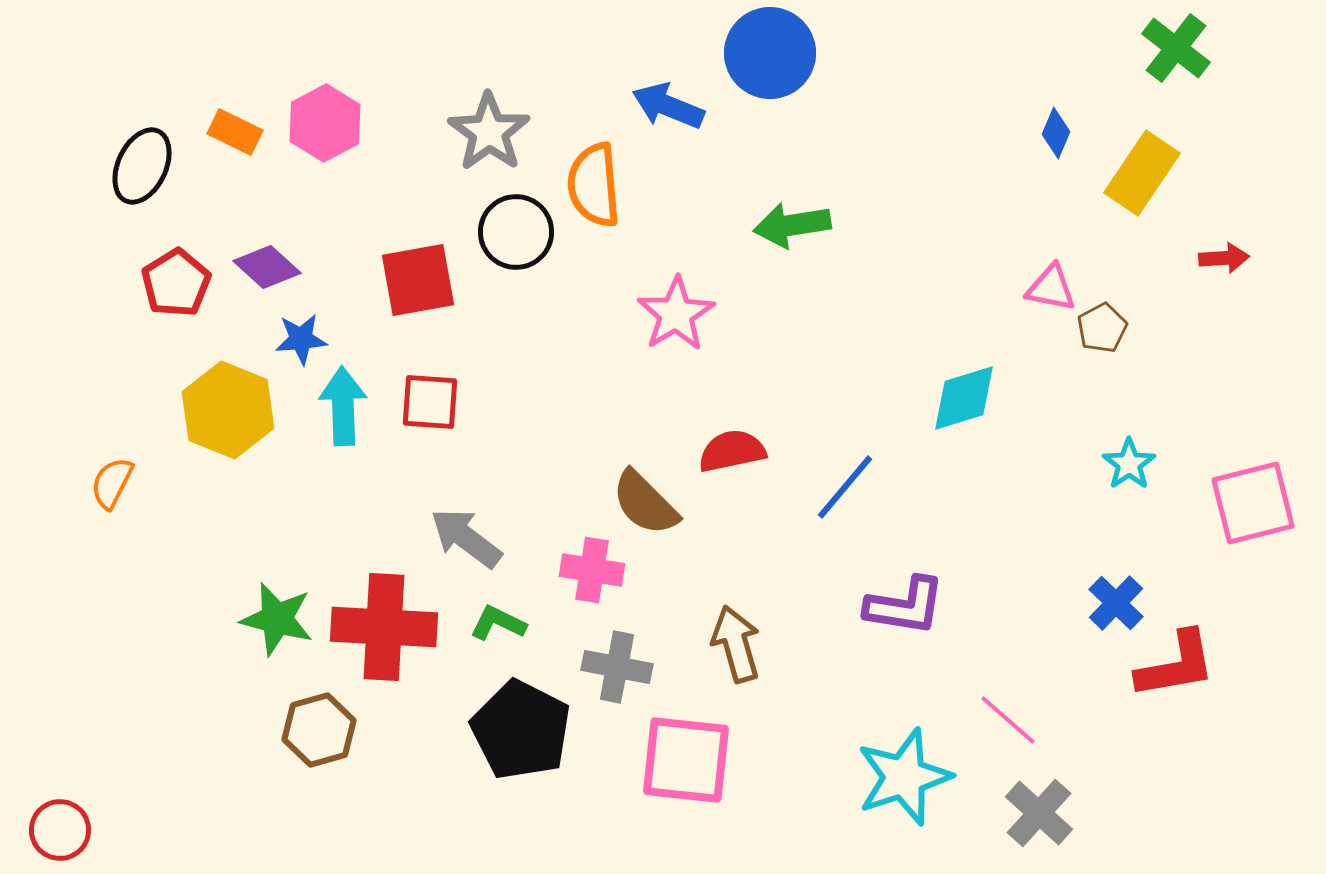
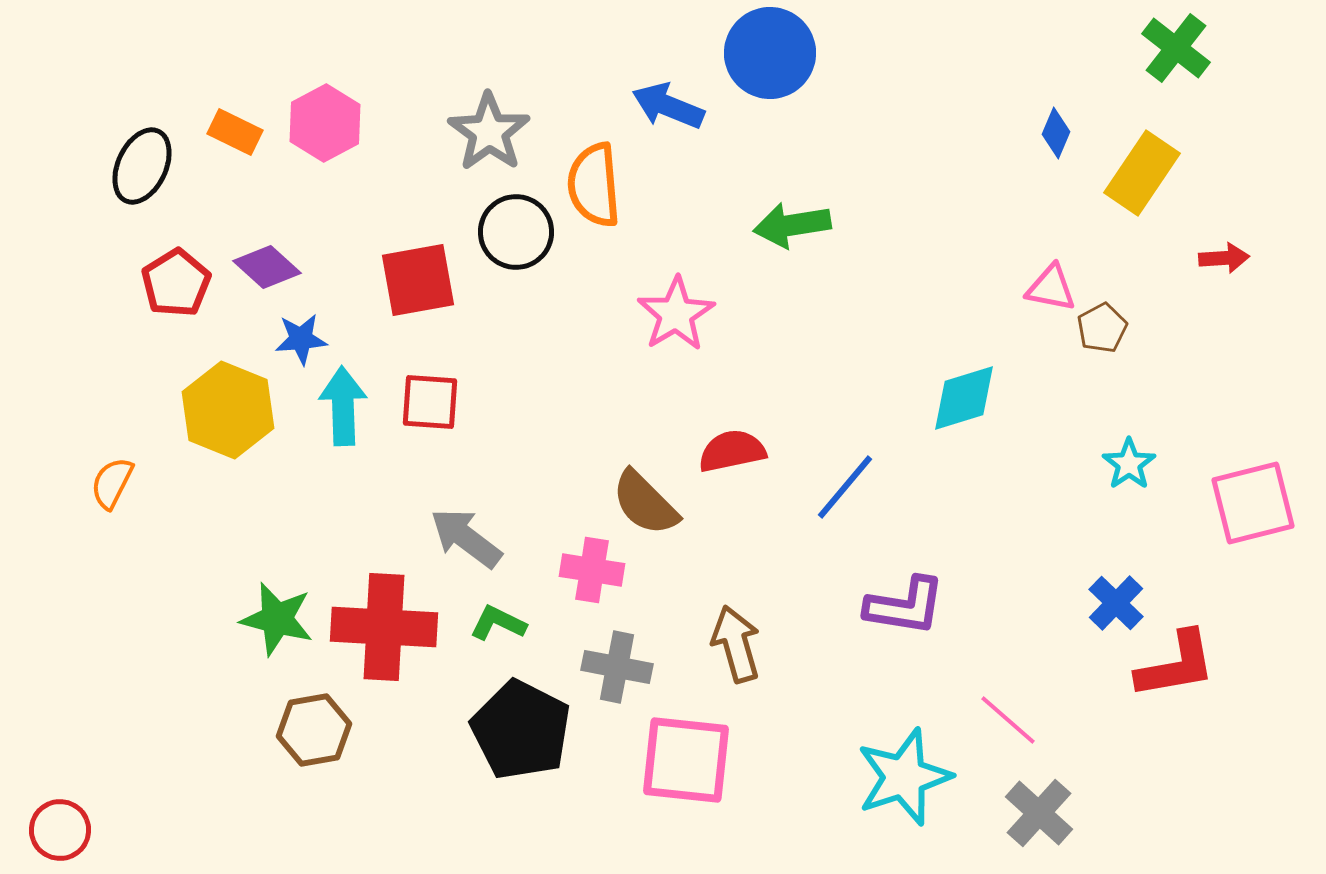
brown hexagon at (319, 730): moved 5 px left; rotated 6 degrees clockwise
